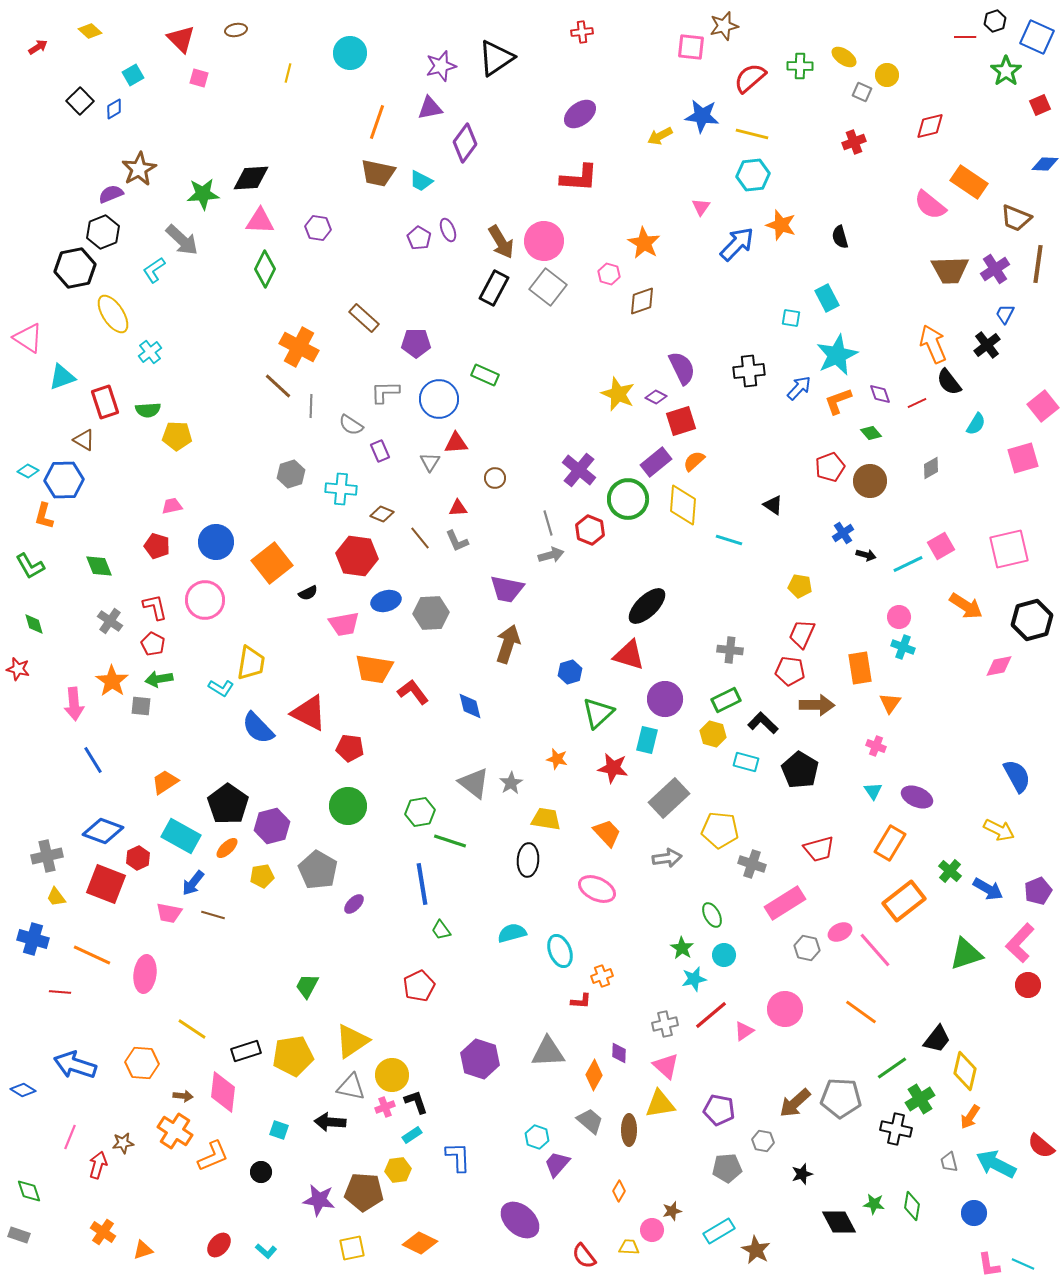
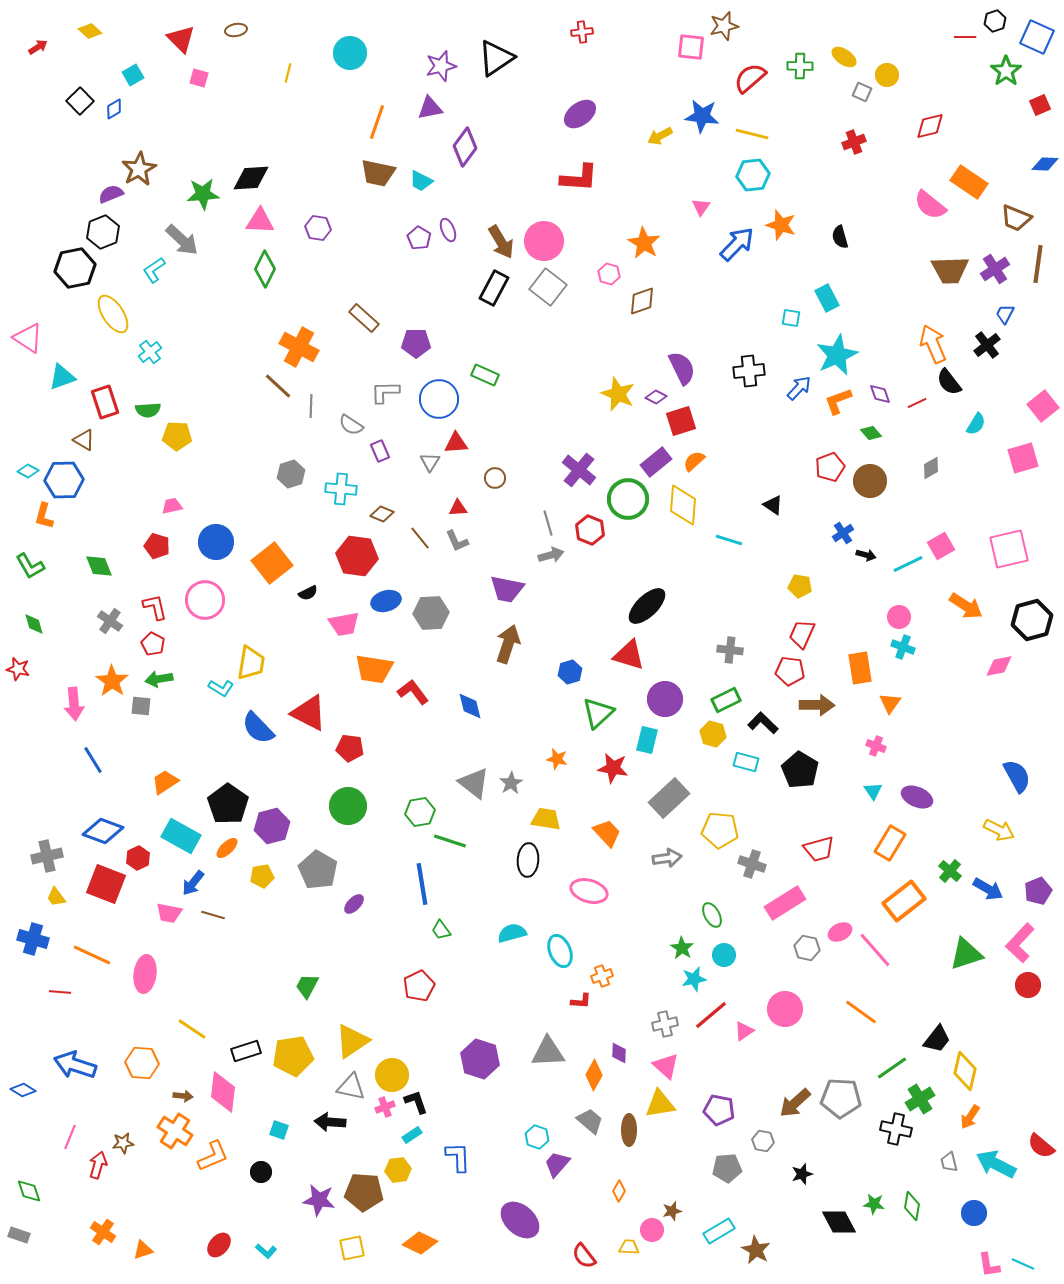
purple diamond at (465, 143): moved 4 px down
pink ellipse at (597, 889): moved 8 px left, 2 px down; rotated 9 degrees counterclockwise
